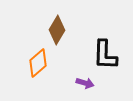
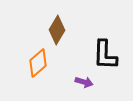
purple arrow: moved 1 px left, 1 px up
